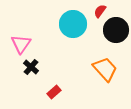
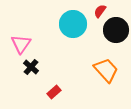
orange trapezoid: moved 1 px right, 1 px down
